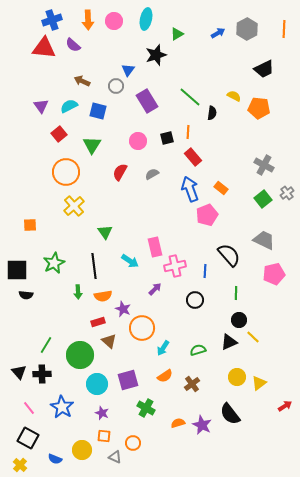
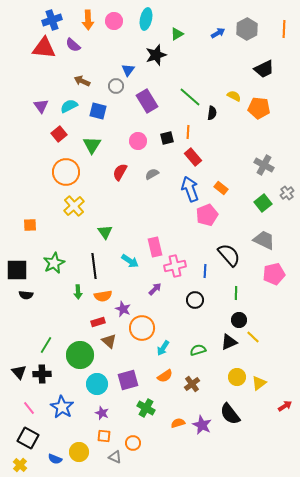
green square at (263, 199): moved 4 px down
yellow circle at (82, 450): moved 3 px left, 2 px down
